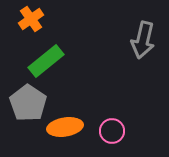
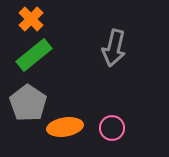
orange cross: rotated 10 degrees counterclockwise
gray arrow: moved 29 px left, 8 px down
green rectangle: moved 12 px left, 6 px up
pink circle: moved 3 px up
